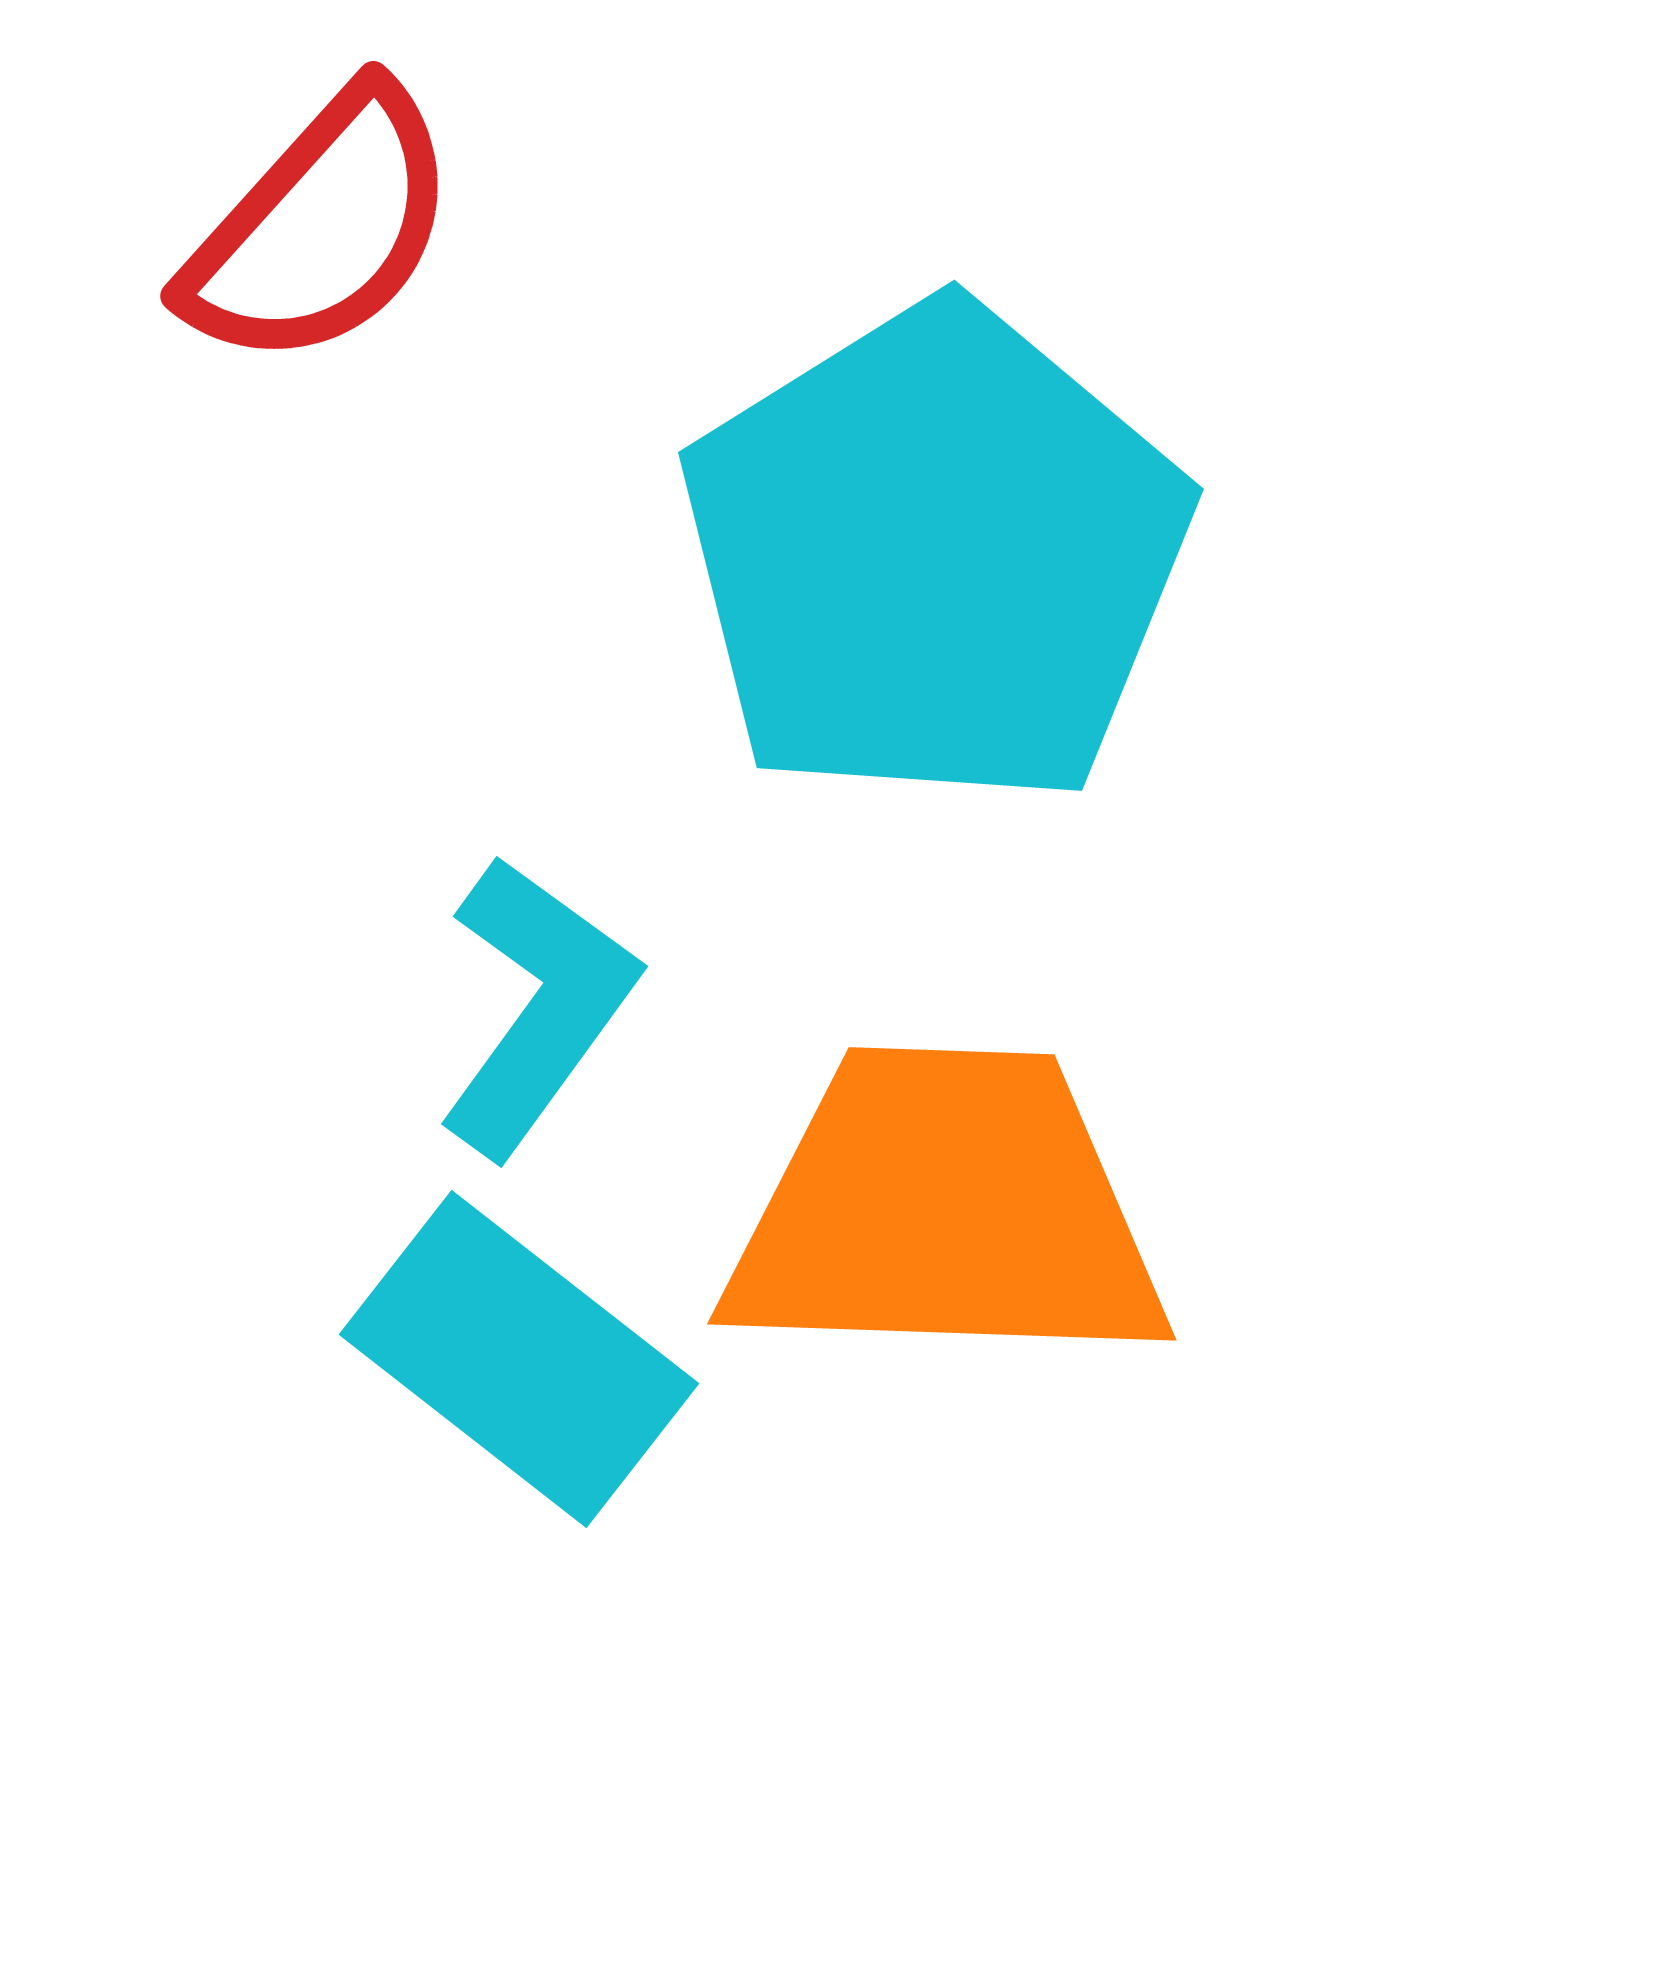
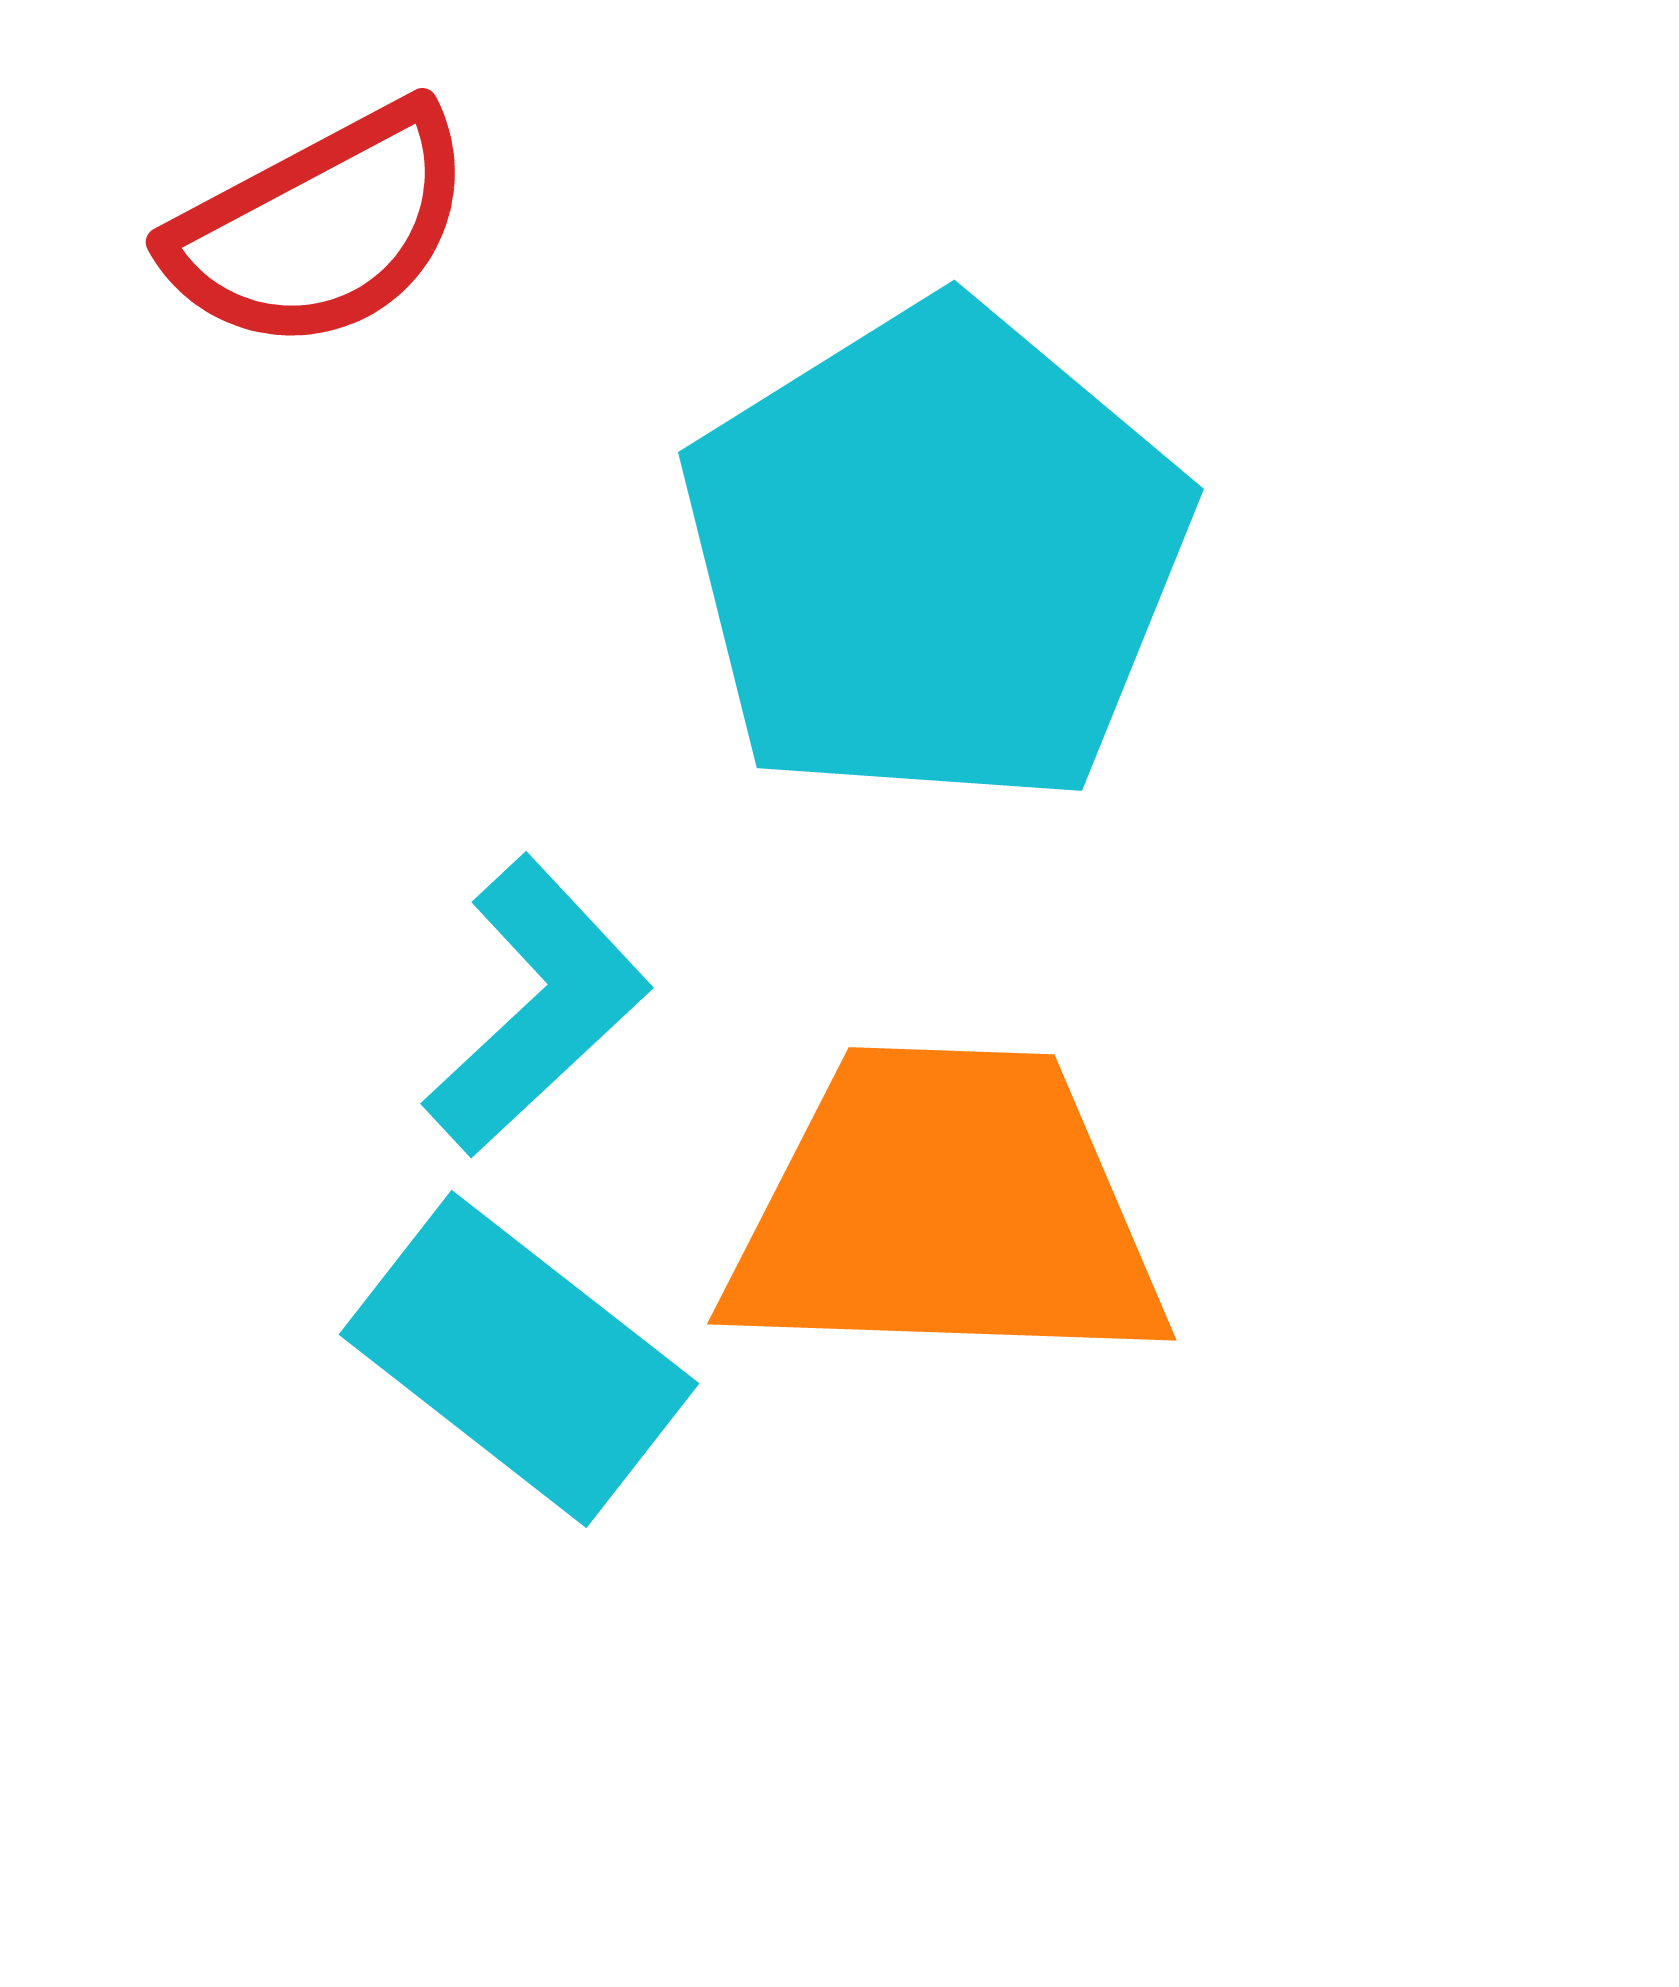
red semicircle: rotated 20 degrees clockwise
cyan L-shape: rotated 11 degrees clockwise
